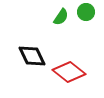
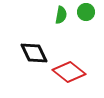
green semicircle: moved 2 px up; rotated 24 degrees counterclockwise
black diamond: moved 2 px right, 3 px up
